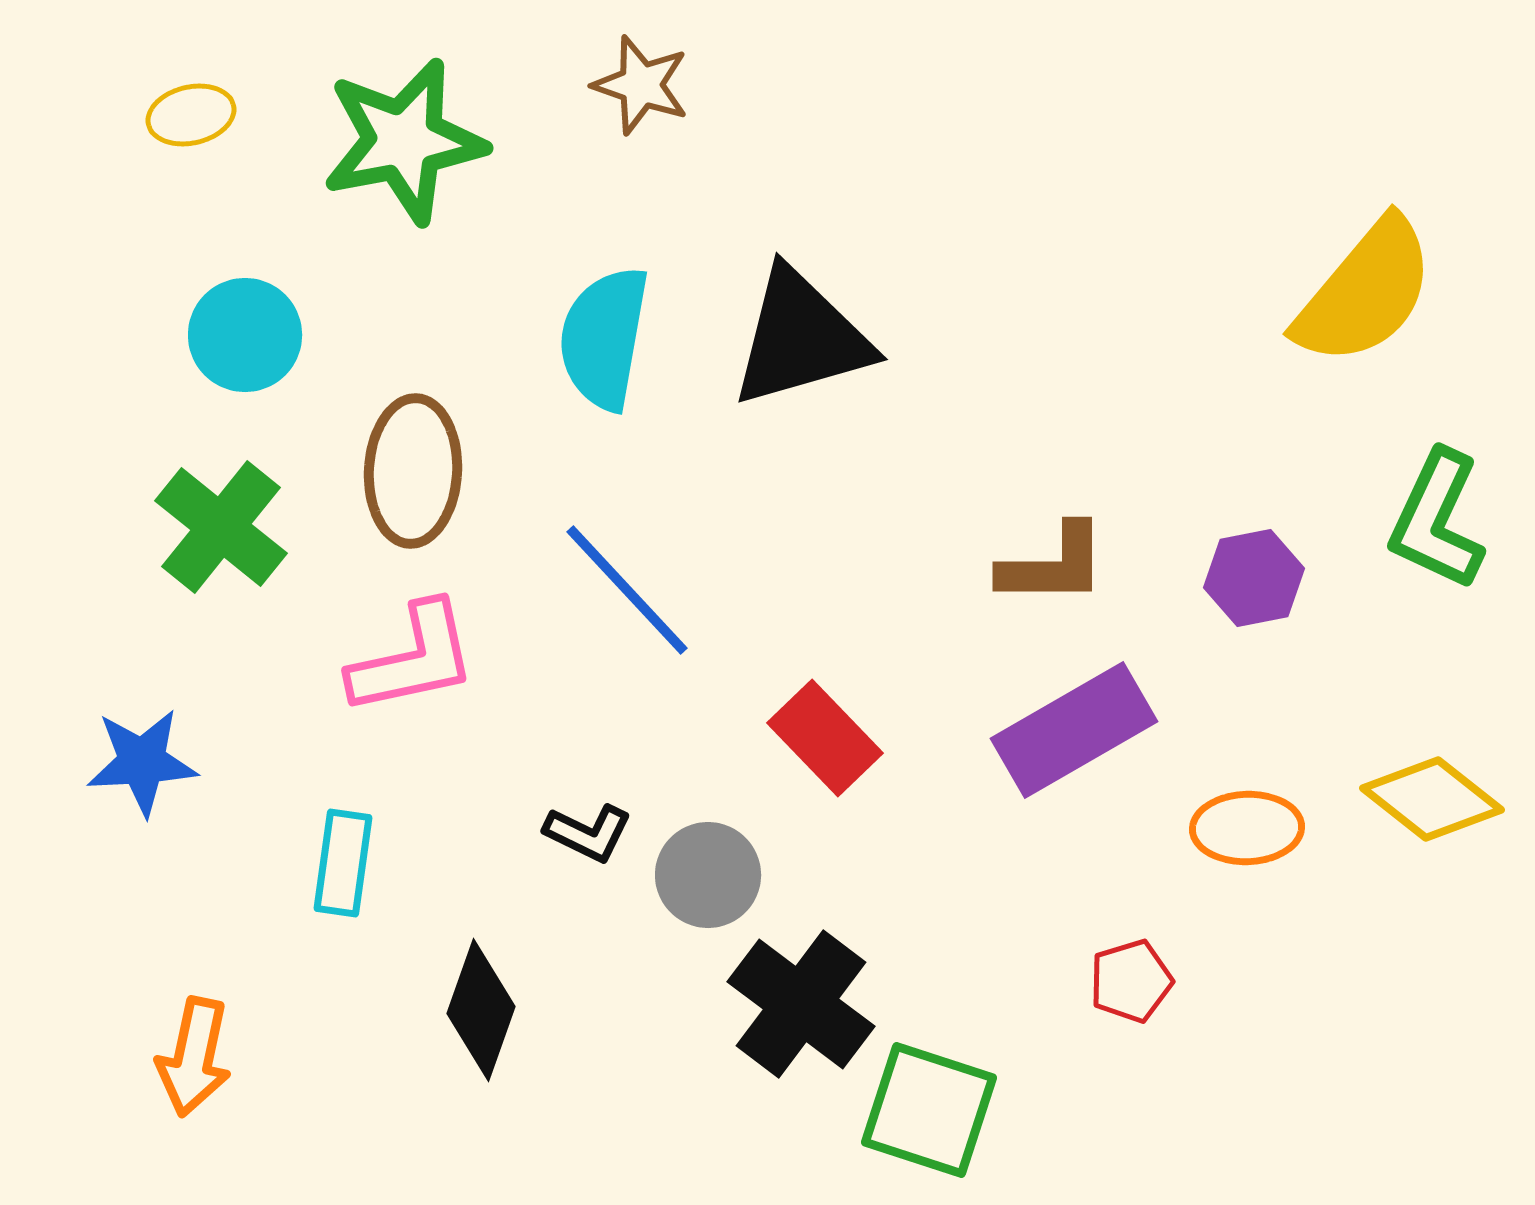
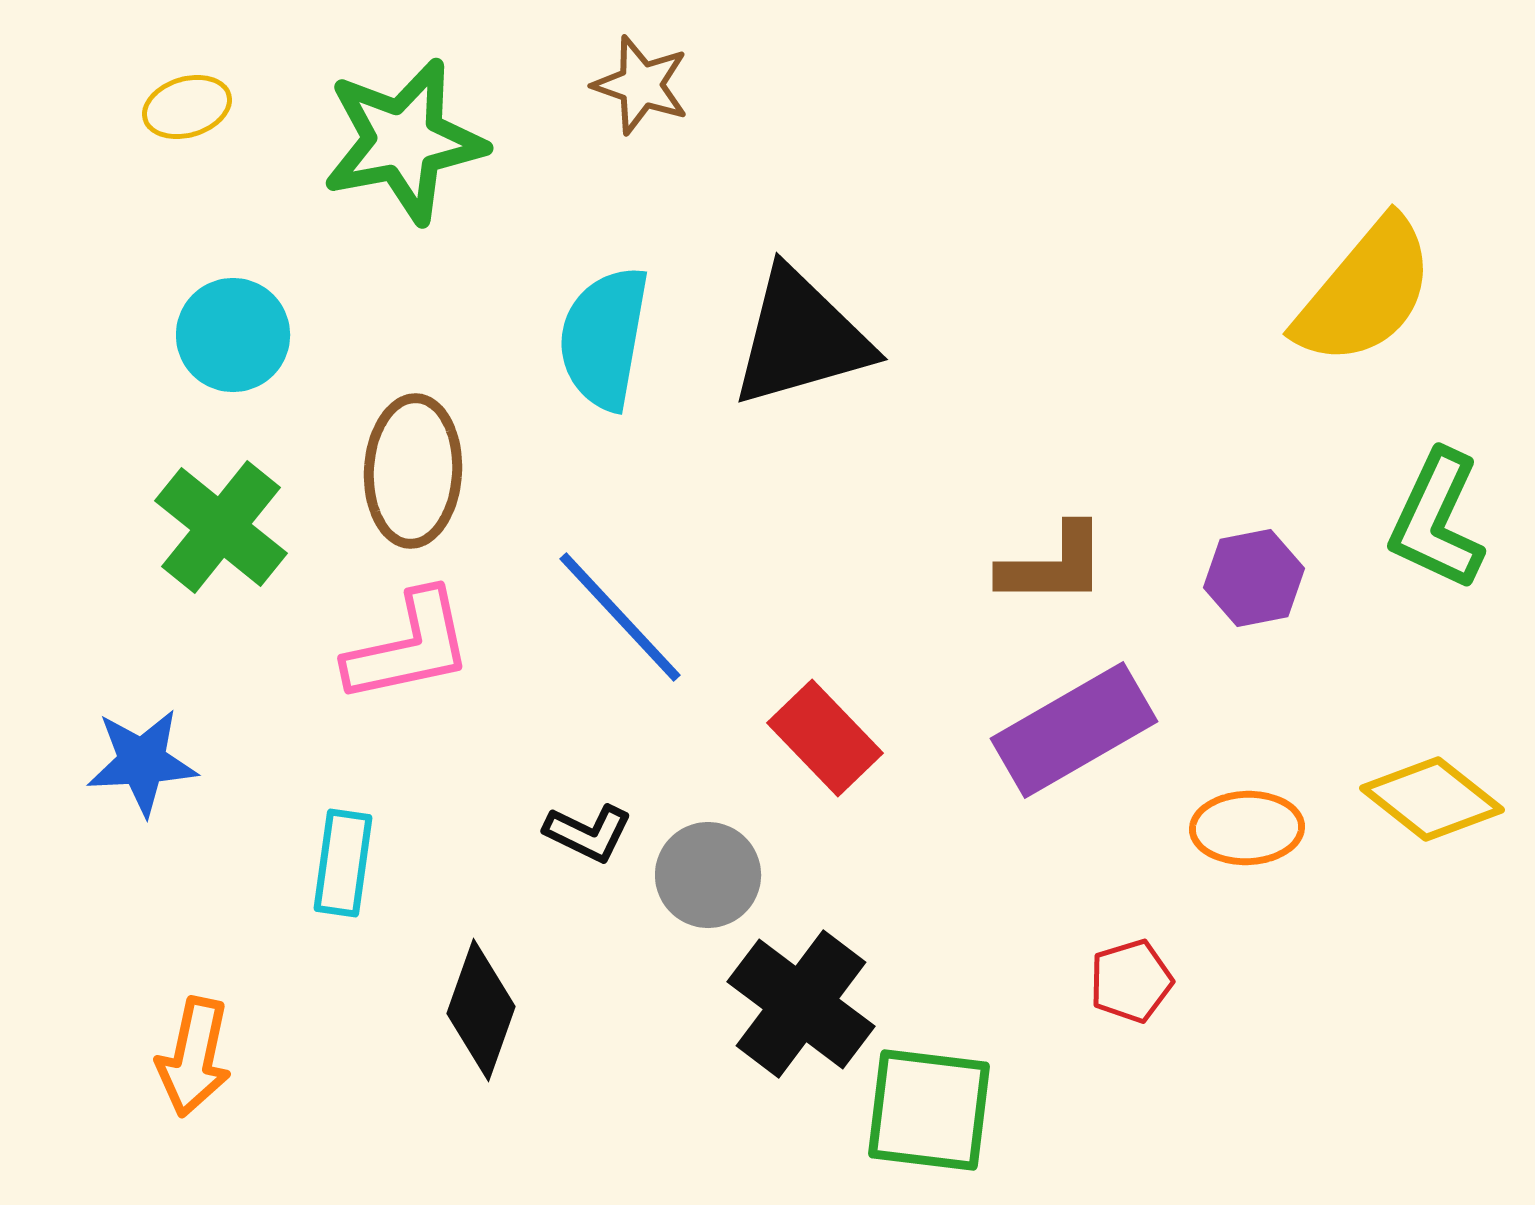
yellow ellipse: moved 4 px left, 8 px up; rotated 4 degrees counterclockwise
cyan circle: moved 12 px left
blue line: moved 7 px left, 27 px down
pink L-shape: moved 4 px left, 12 px up
green square: rotated 11 degrees counterclockwise
